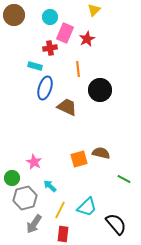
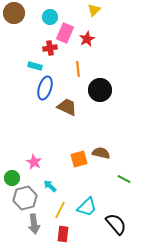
brown circle: moved 2 px up
gray arrow: rotated 42 degrees counterclockwise
